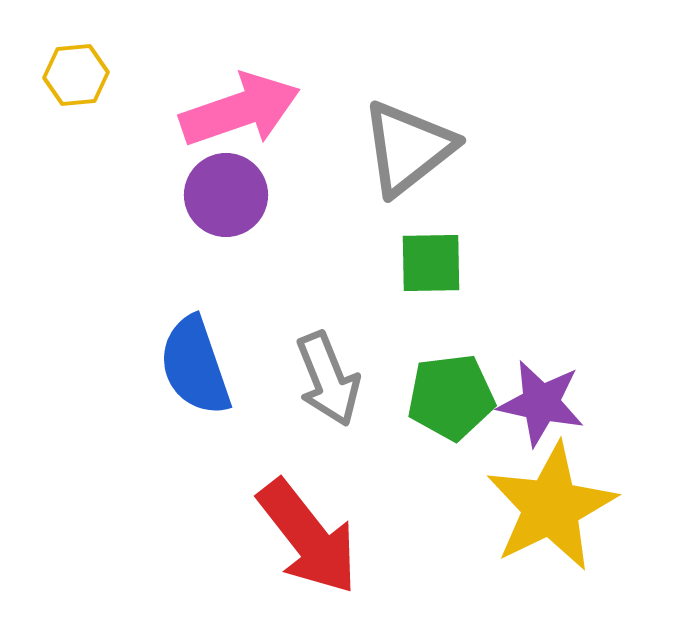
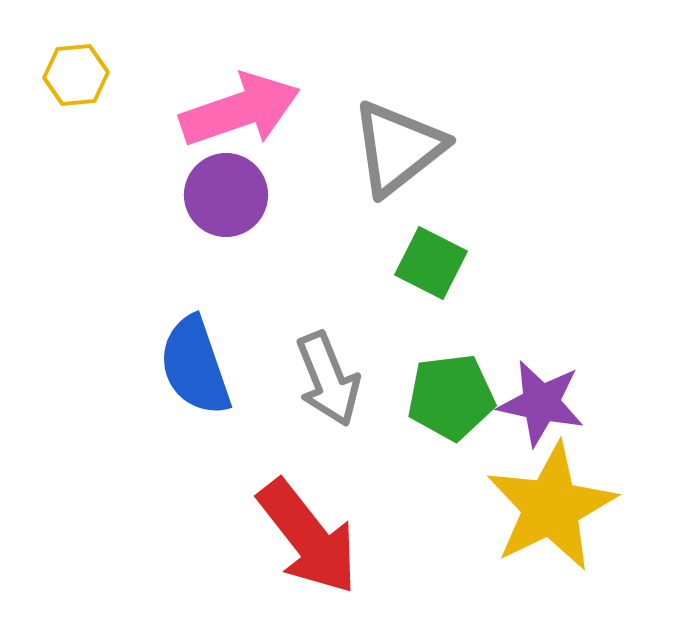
gray triangle: moved 10 px left
green square: rotated 28 degrees clockwise
